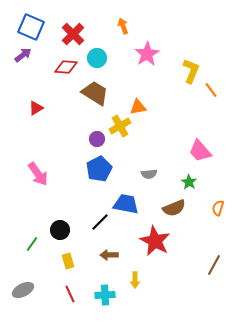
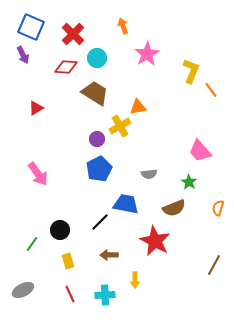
purple arrow: rotated 102 degrees clockwise
